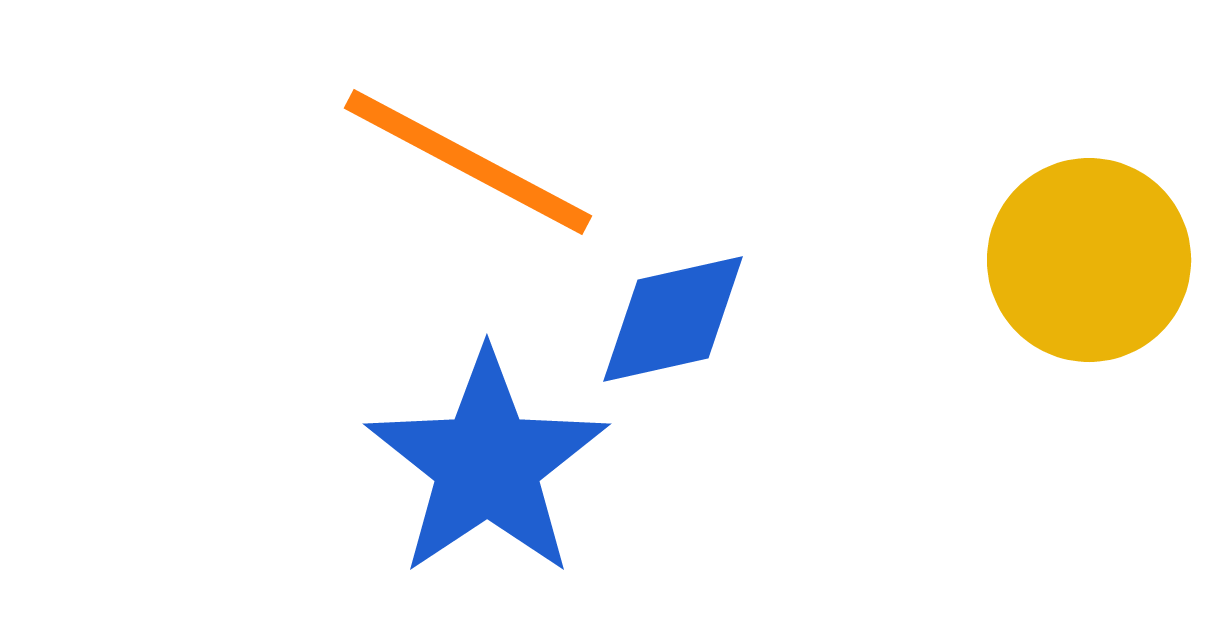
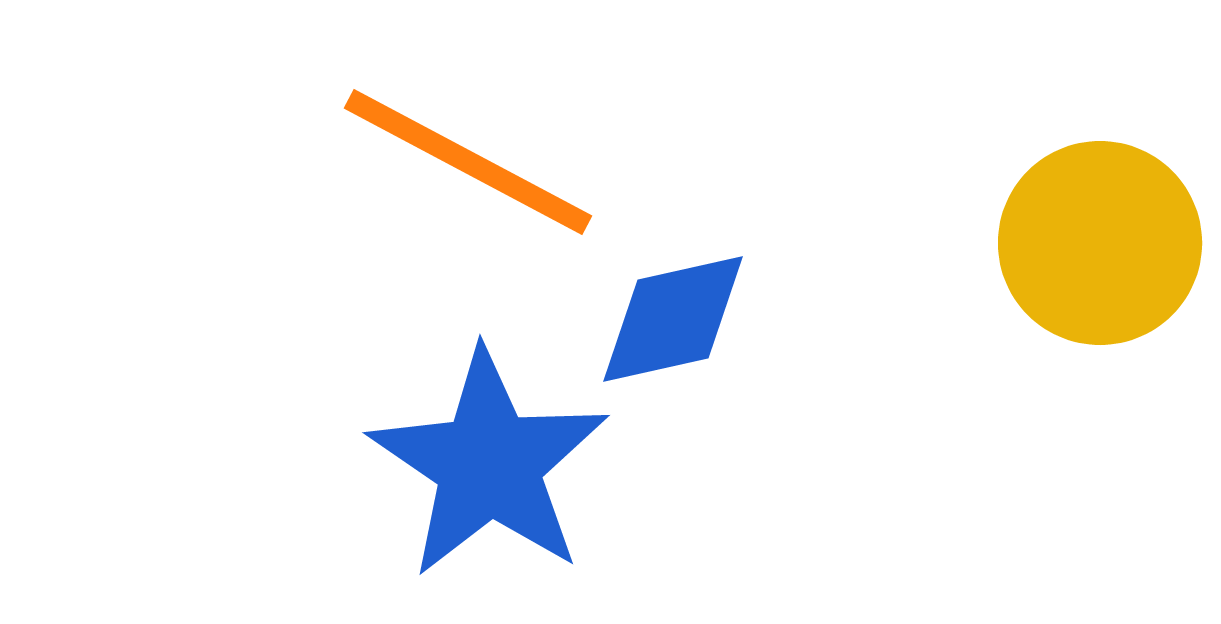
yellow circle: moved 11 px right, 17 px up
blue star: moved 2 px right; rotated 4 degrees counterclockwise
